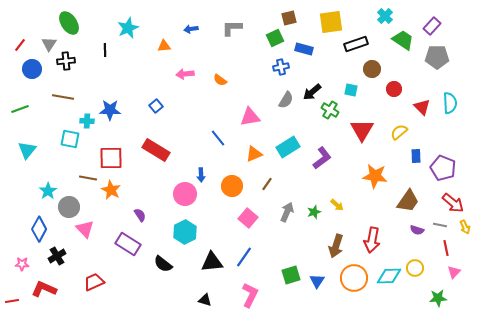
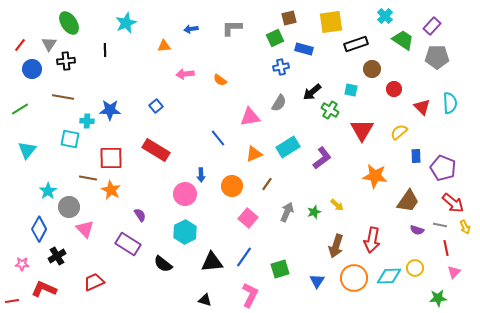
cyan star at (128, 28): moved 2 px left, 5 px up
gray semicircle at (286, 100): moved 7 px left, 3 px down
green line at (20, 109): rotated 12 degrees counterclockwise
green square at (291, 275): moved 11 px left, 6 px up
